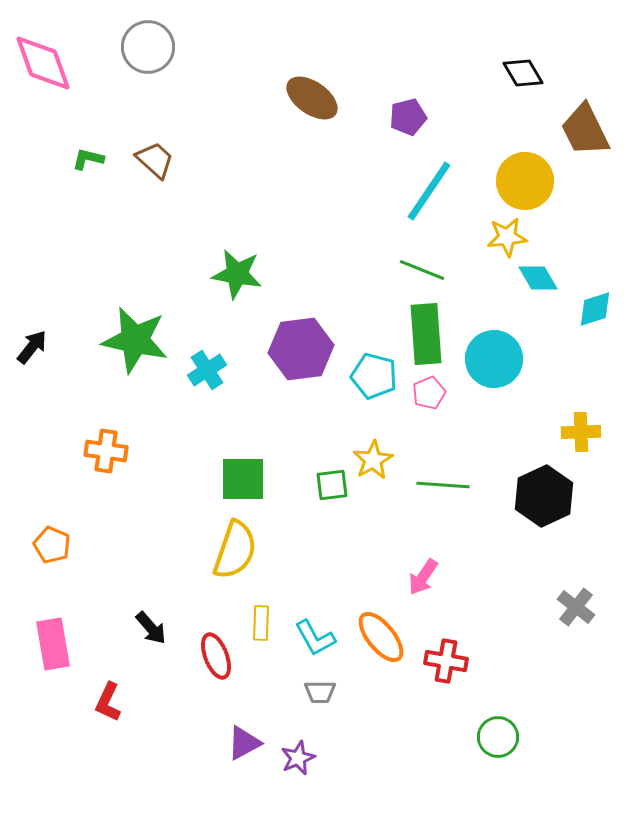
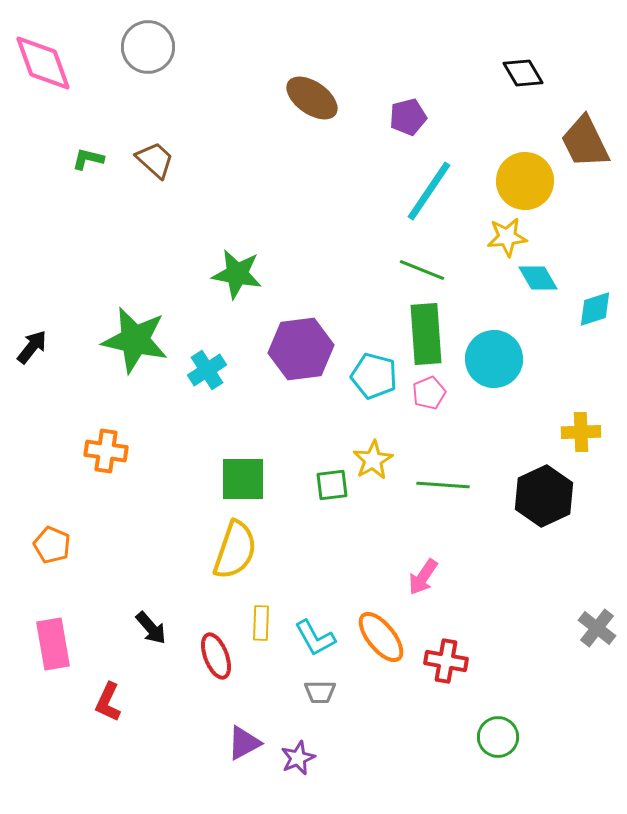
brown trapezoid at (585, 130): moved 12 px down
gray cross at (576, 607): moved 21 px right, 21 px down
